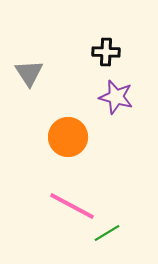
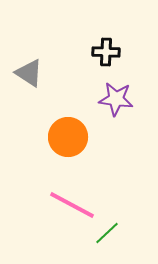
gray triangle: rotated 24 degrees counterclockwise
purple star: moved 2 px down; rotated 8 degrees counterclockwise
pink line: moved 1 px up
green line: rotated 12 degrees counterclockwise
